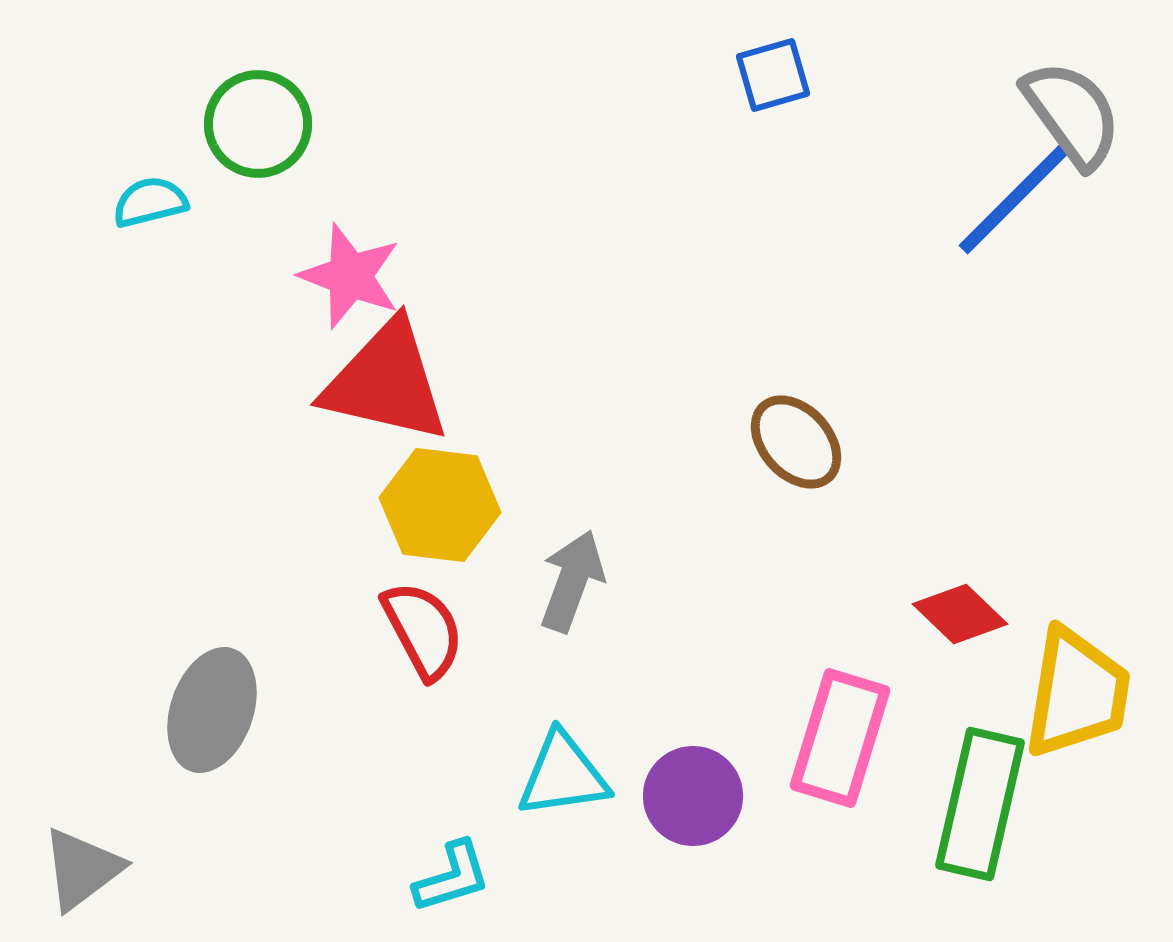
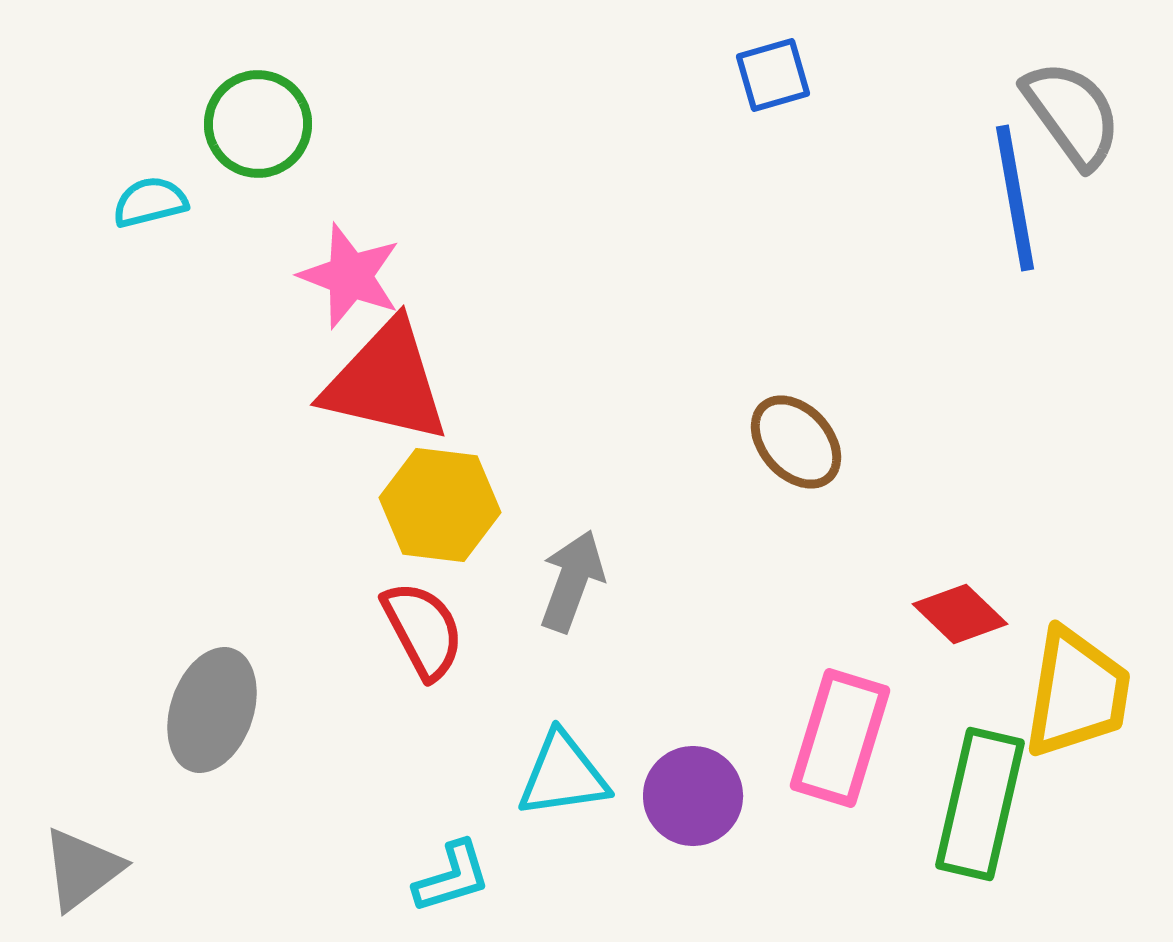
blue line: rotated 55 degrees counterclockwise
